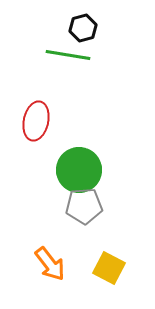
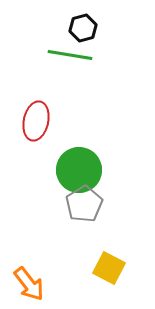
green line: moved 2 px right
gray pentagon: moved 2 px up; rotated 27 degrees counterclockwise
orange arrow: moved 21 px left, 20 px down
